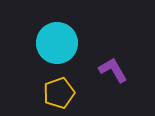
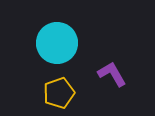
purple L-shape: moved 1 px left, 4 px down
